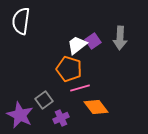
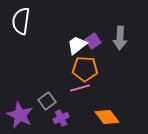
orange pentagon: moved 16 px right; rotated 15 degrees counterclockwise
gray square: moved 3 px right, 1 px down
orange diamond: moved 11 px right, 10 px down
